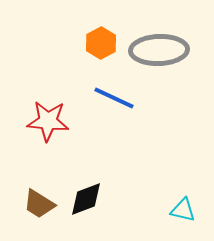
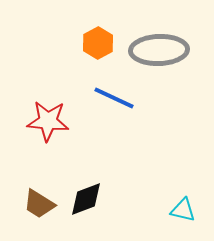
orange hexagon: moved 3 px left
